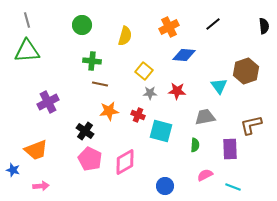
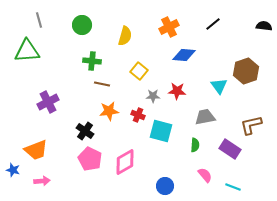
gray line: moved 12 px right
black semicircle: rotated 77 degrees counterclockwise
yellow square: moved 5 px left
brown line: moved 2 px right
gray star: moved 3 px right, 3 px down
purple rectangle: rotated 55 degrees counterclockwise
pink semicircle: rotated 77 degrees clockwise
pink arrow: moved 1 px right, 5 px up
